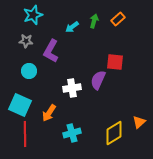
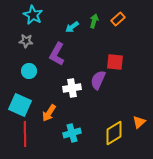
cyan star: rotated 24 degrees counterclockwise
purple L-shape: moved 6 px right, 3 px down
